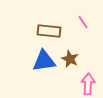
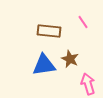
blue triangle: moved 4 px down
pink arrow: rotated 20 degrees counterclockwise
